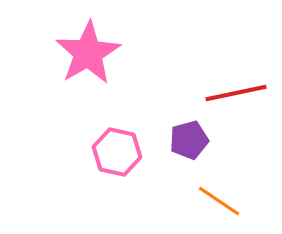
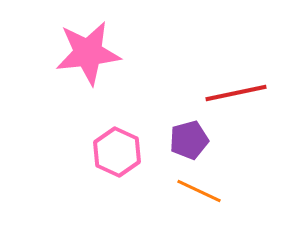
pink star: rotated 24 degrees clockwise
pink hexagon: rotated 12 degrees clockwise
orange line: moved 20 px left, 10 px up; rotated 9 degrees counterclockwise
